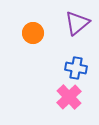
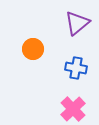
orange circle: moved 16 px down
pink cross: moved 4 px right, 12 px down
